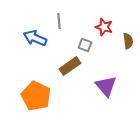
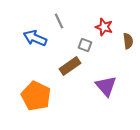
gray line: rotated 21 degrees counterclockwise
